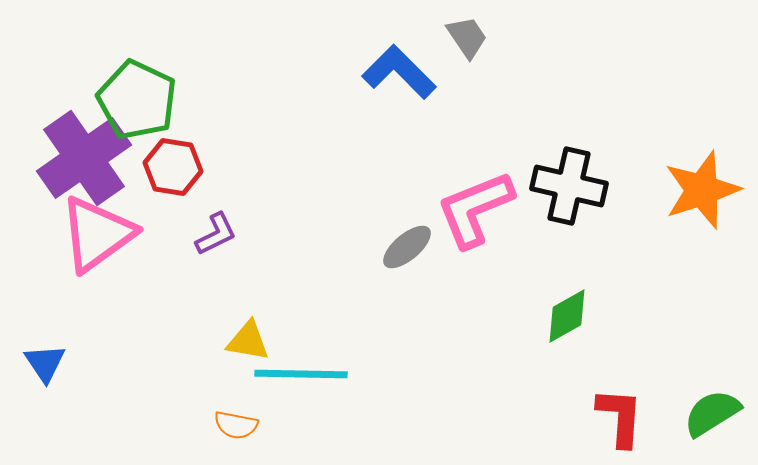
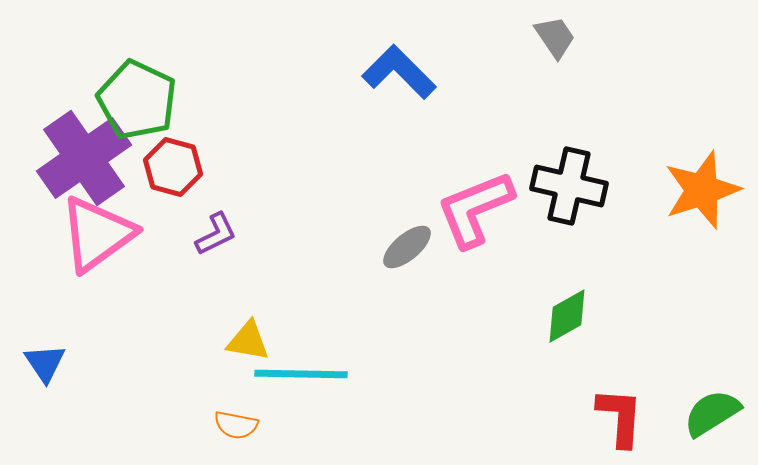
gray trapezoid: moved 88 px right
red hexagon: rotated 6 degrees clockwise
